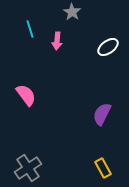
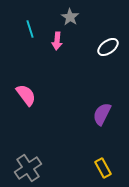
gray star: moved 2 px left, 5 px down
